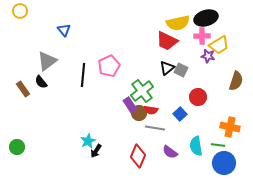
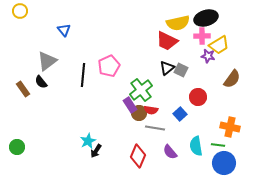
brown semicircle: moved 4 px left, 2 px up; rotated 18 degrees clockwise
green cross: moved 1 px left, 1 px up
purple semicircle: rotated 14 degrees clockwise
